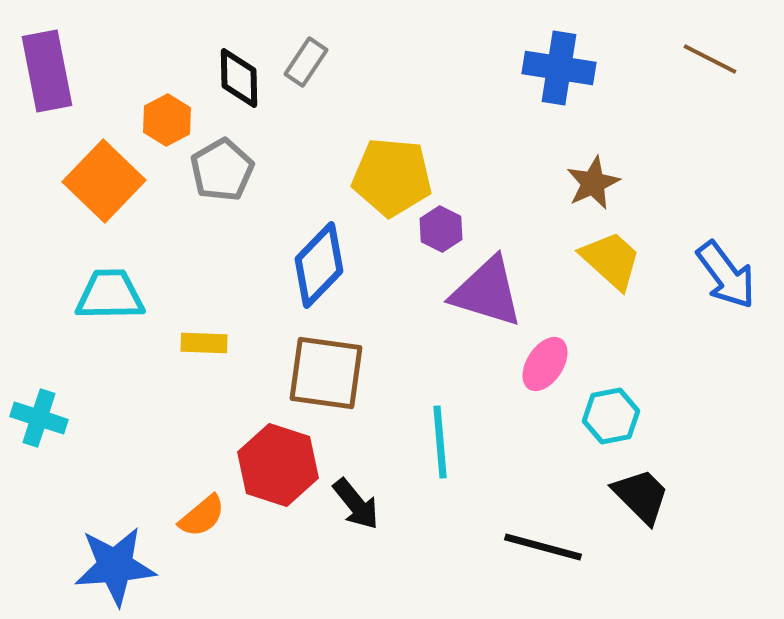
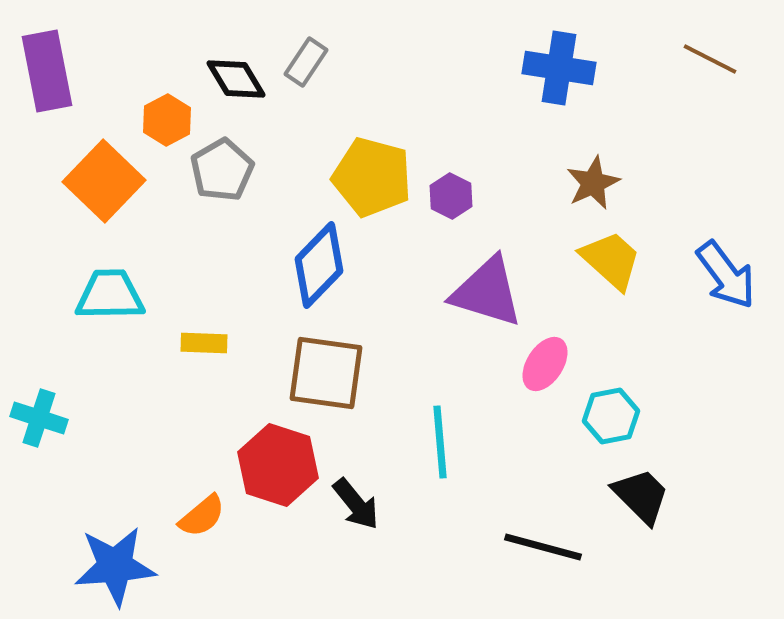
black diamond: moved 3 px left, 1 px down; rotated 30 degrees counterclockwise
yellow pentagon: moved 20 px left; rotated 10 degrees clockwise
purple hexagon: moved 10 px right, 33 px up
